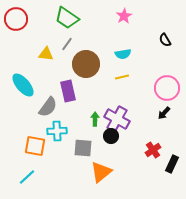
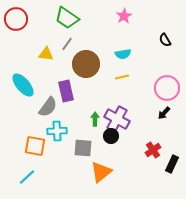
purple rectangle: moved 2 px left
